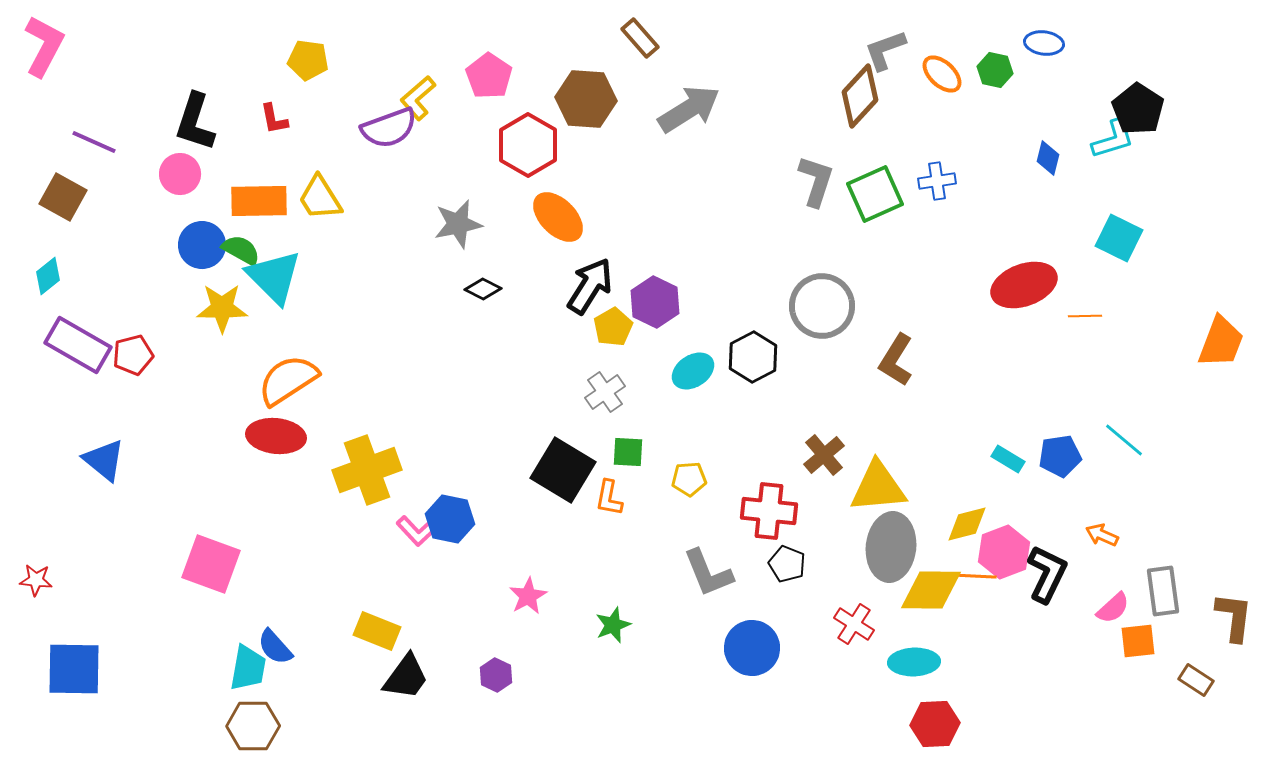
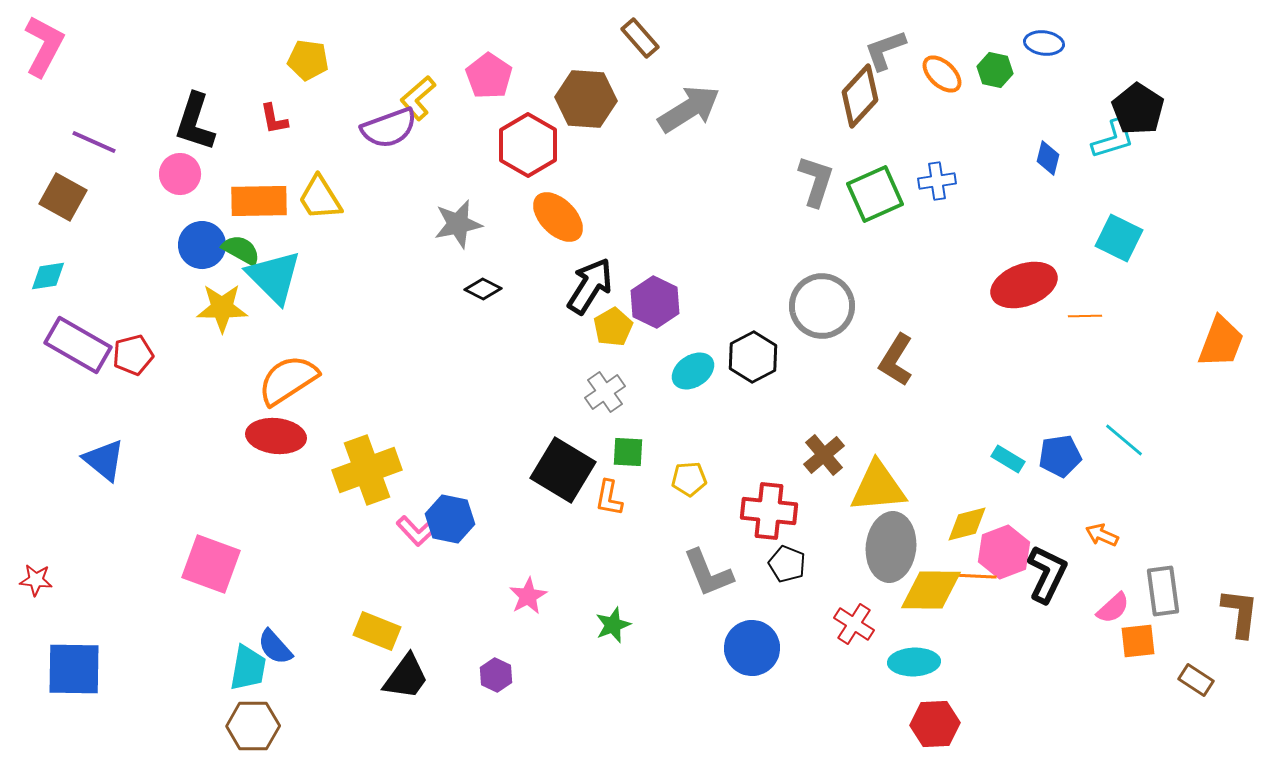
cyan diamond at (48, 276): rotated 30 degrees clockwise
brown L-shape at (1234, 617): moved 6 px right, 4 px up
